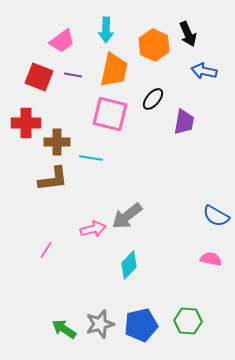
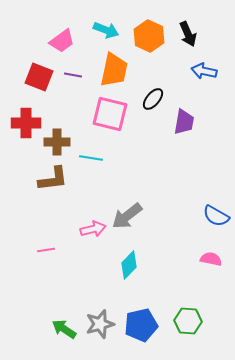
cyan arrow: rotated 70 degrees counterclockwise
orange hexagon: moved 5 px left, 9 px up
pink line: rotated 48 degrees clockwise
